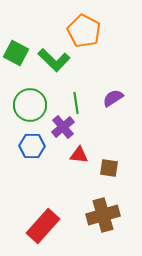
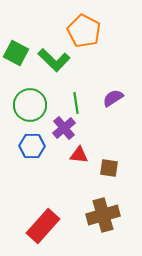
purple cross: moved 1 px right, 1 px down
